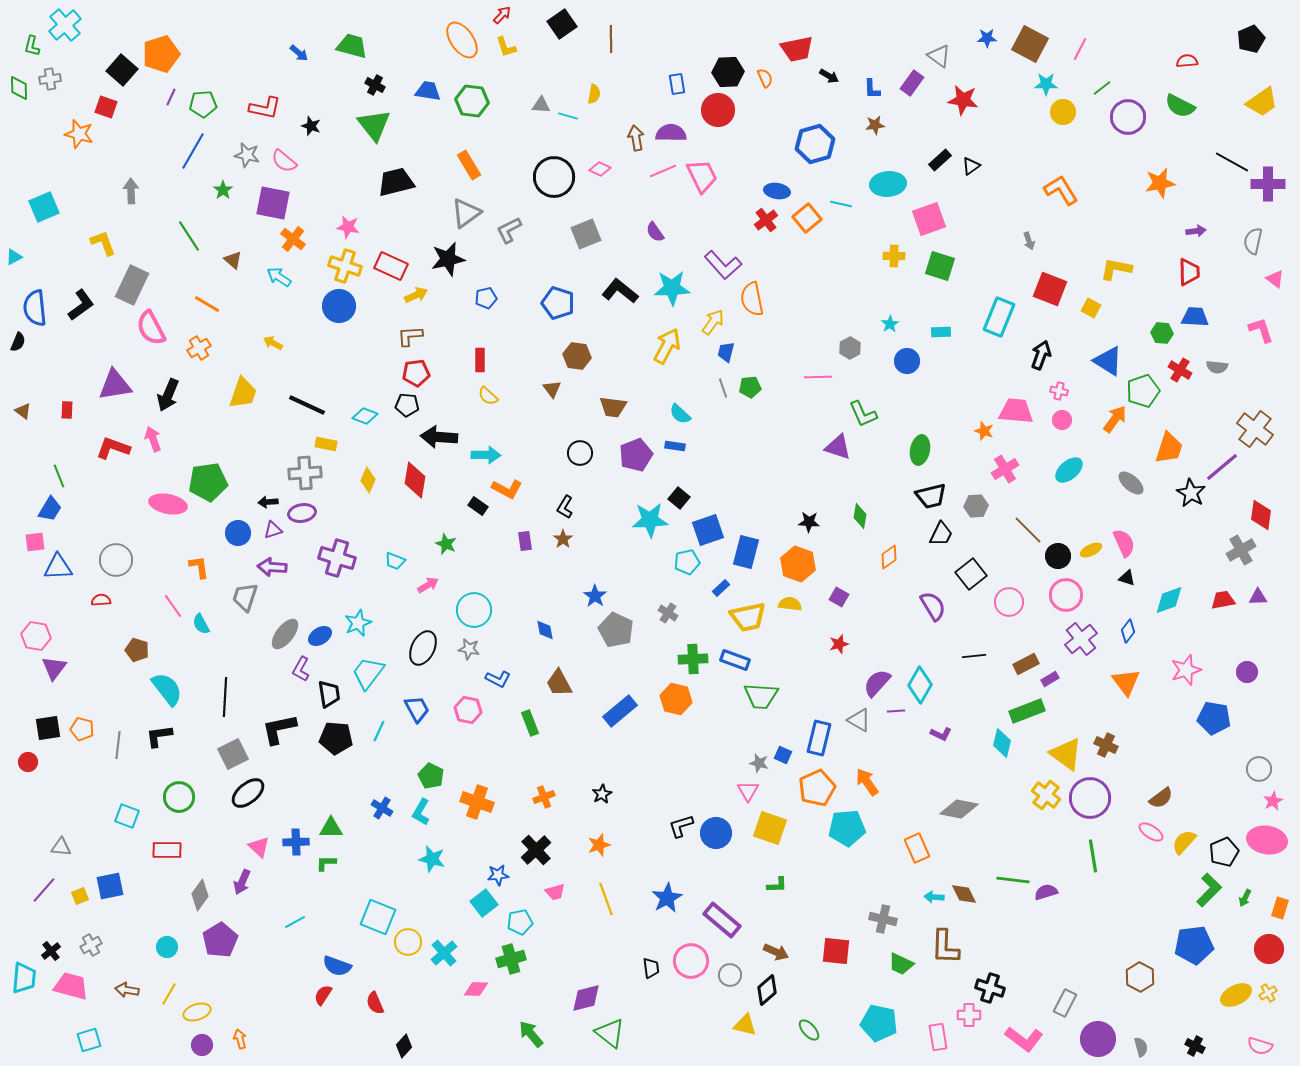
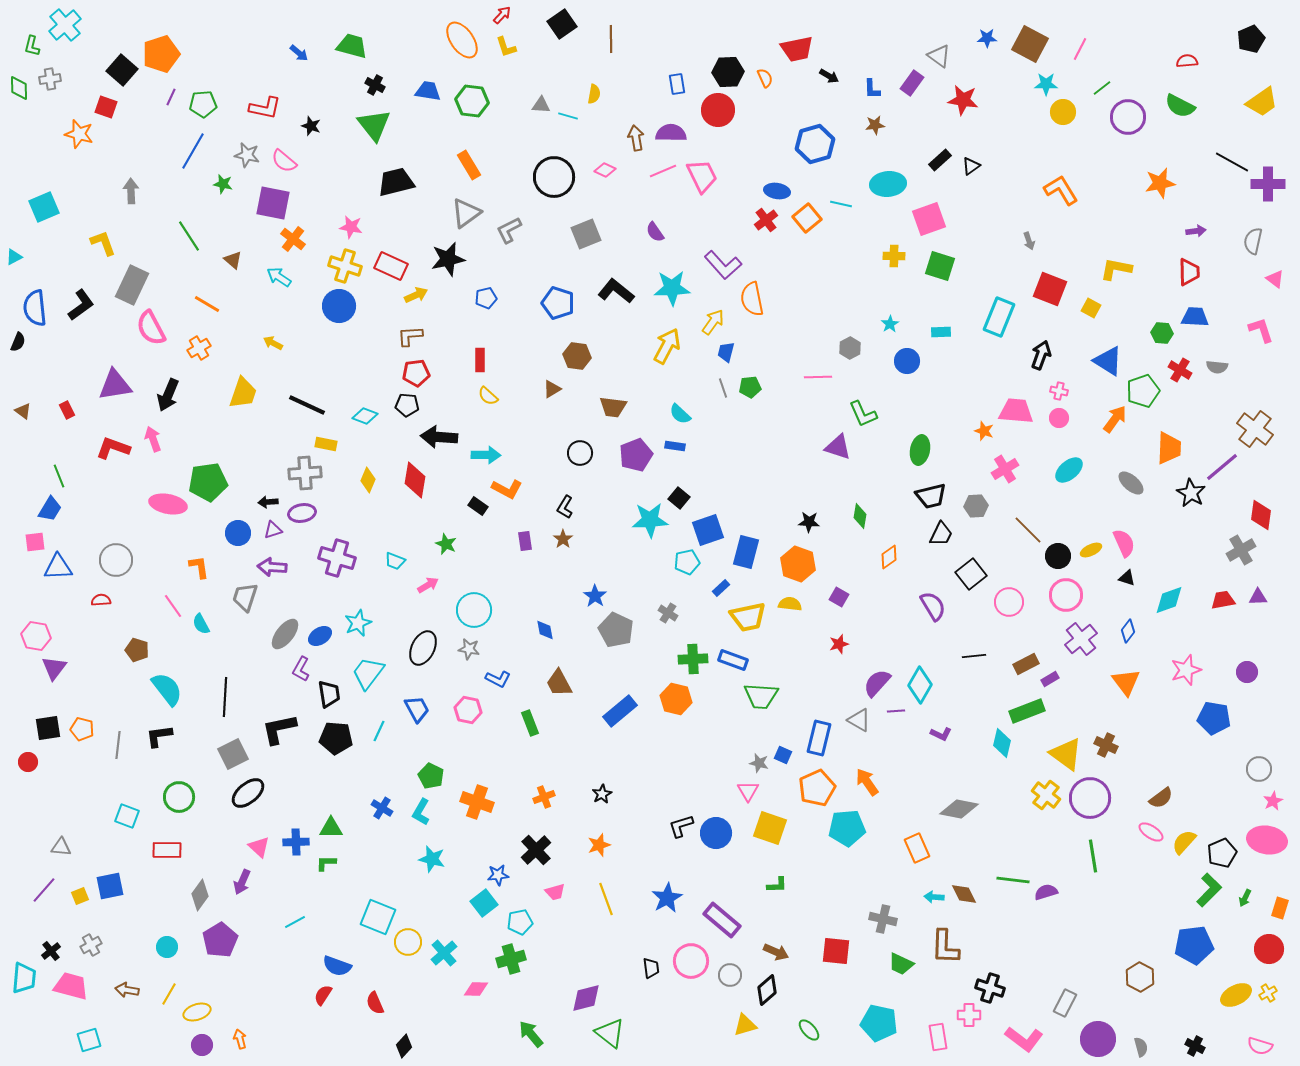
pink diamond at (600, 169): moved 5 px right, 1 px down
green star at (223, 190): moved 6 px up; rotated 24 degrees counterclockwise
pink star at (348, 227): moved 3 px right
black L-shape at (620, 291): moved 4 px left
brown triangle at (552, 389): rotated 36 degrees clockwise
red rectangle at (67, 410): rotated 30 degrees counterclockwise
pink circle at (1062, 420): moved 3 px left, 2 px up
orange trapezoid at (1169, 448): rotated 16 degrees counterclockwise
blue rectangle at (735, 660): moved 2 px left
black pentagon at (1224, 852): moved 2 px left, 1 px down
yellow triangle at (745, 1025): rotated 30 degrees counterclockwise
